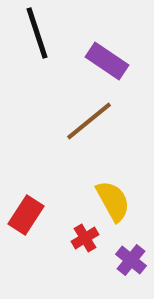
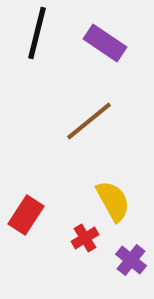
black line: rotated 32 degrees clockwise
purple rectangle: moved 2 px left, 18 px up
